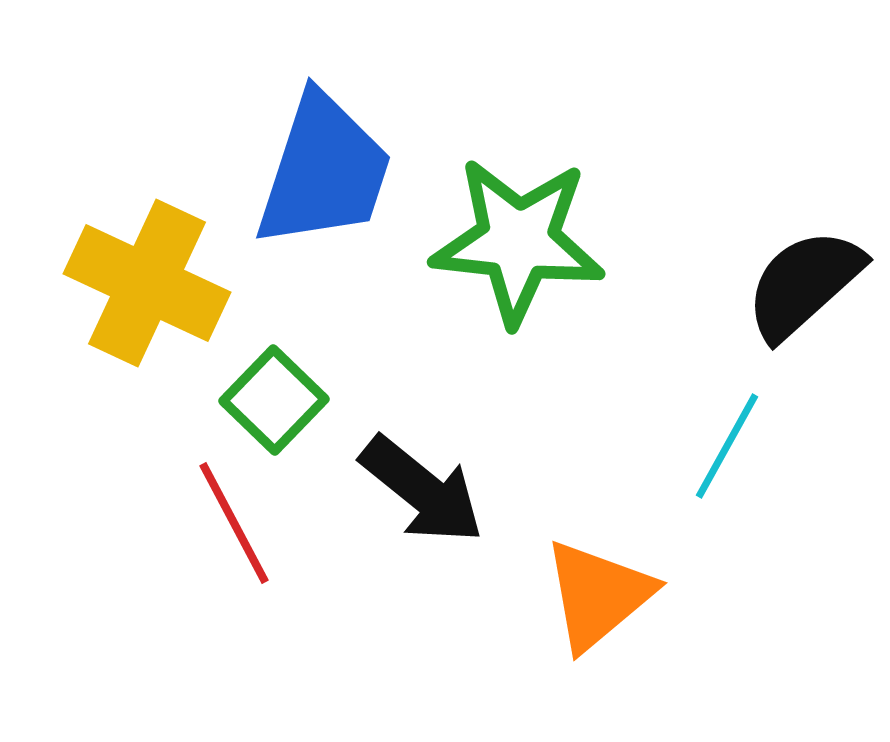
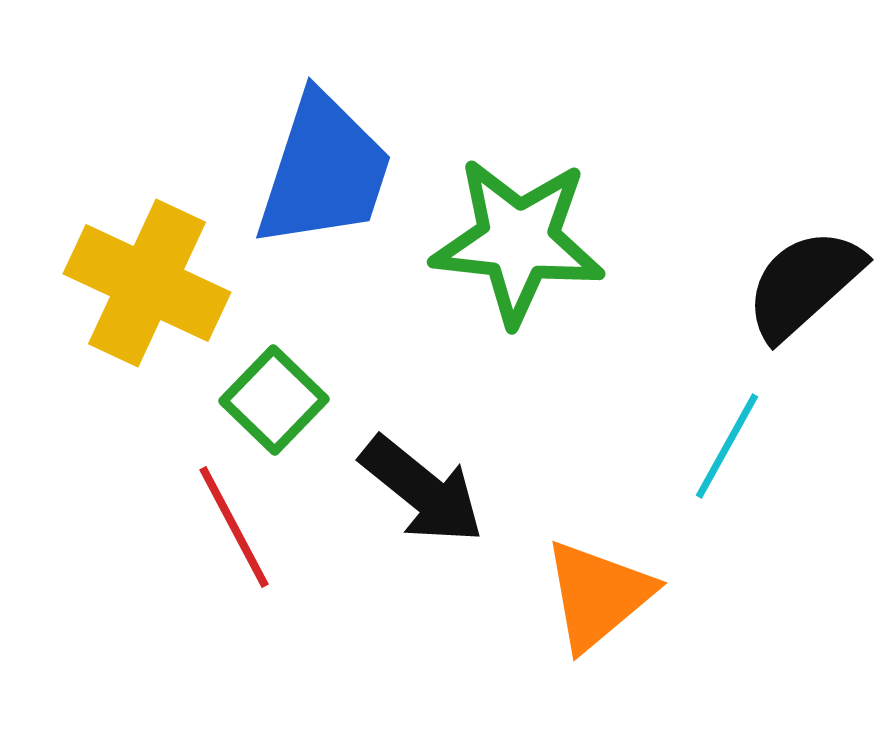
red line: moved 4 px down
